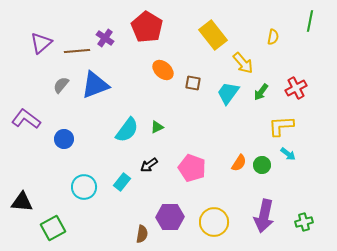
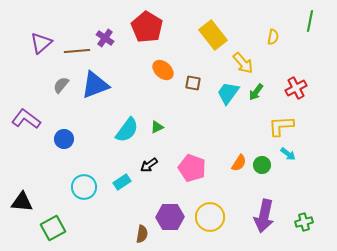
green arrow: moved 5 px left
cyan rectangle: rotated 18 degrees clockwise
yellow circle: moved 4 px left, 5 px up
